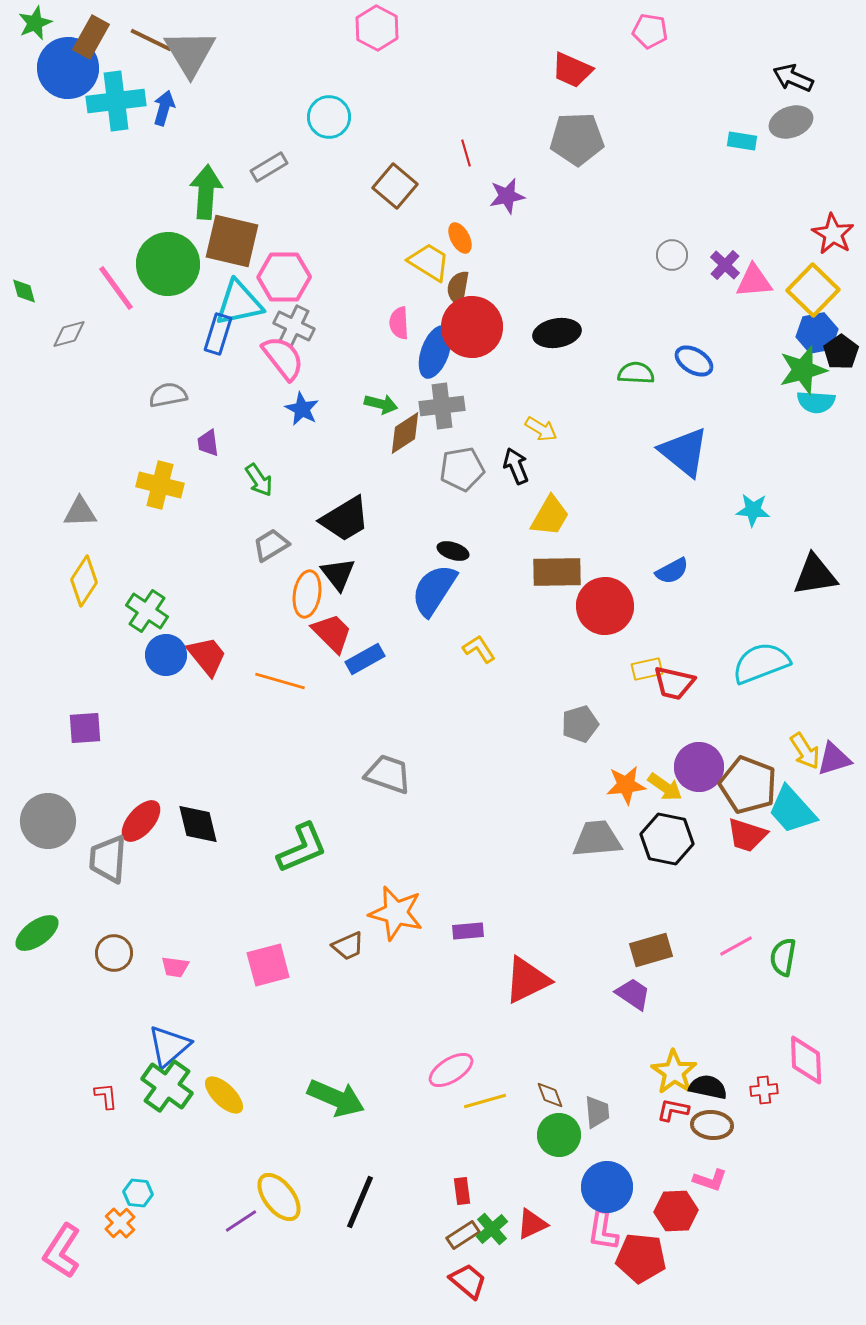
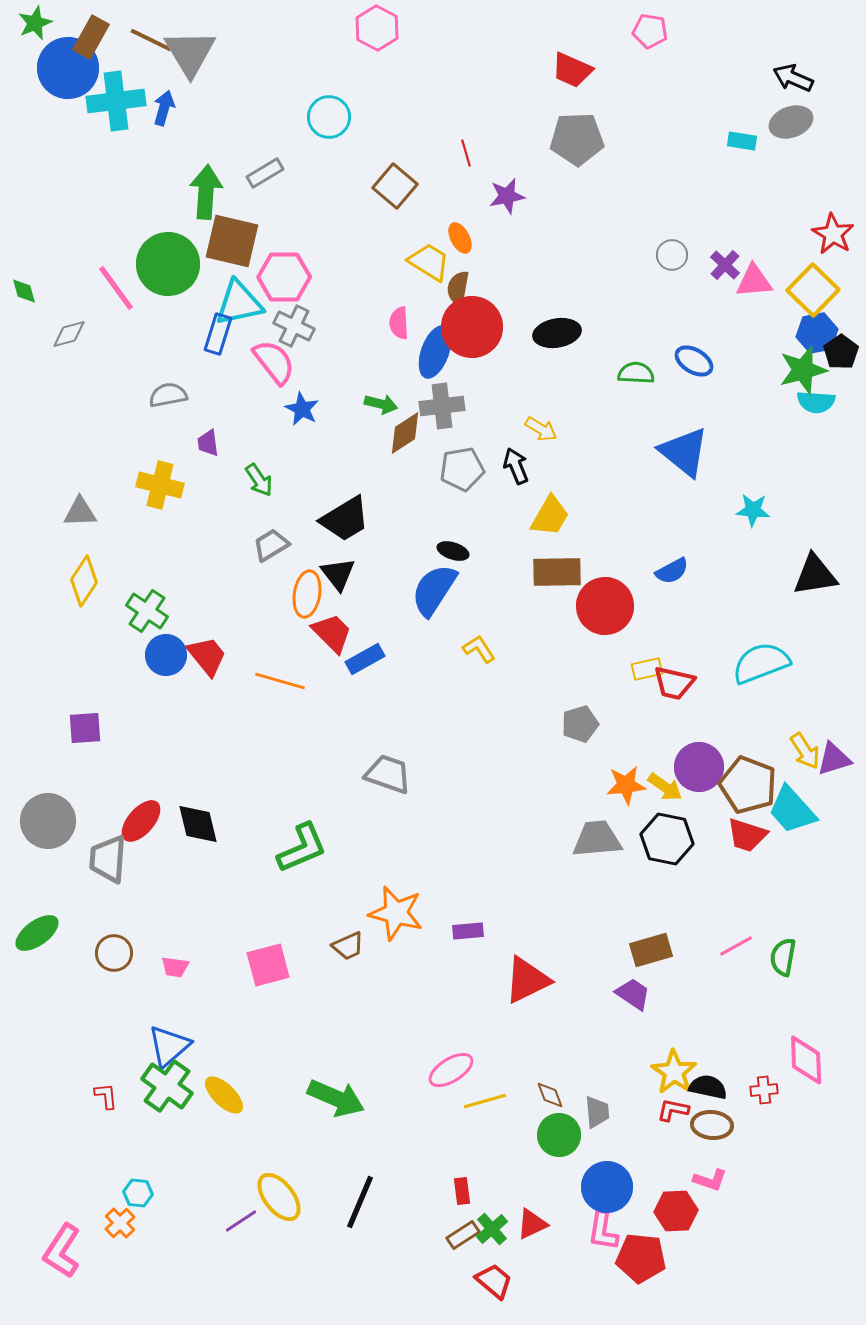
gray rectangle at (269, 167): moved 4 px left, 6 px down
pink semicircle at (283, 358): moved 9 px left, 4 px down
red trapezoid at (468, 1281): moved 26 px right
